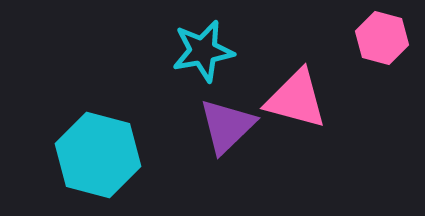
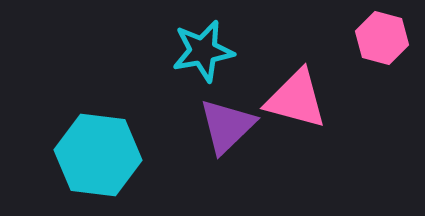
cyan hexagon: rotated 8 degrees counterclockwise
